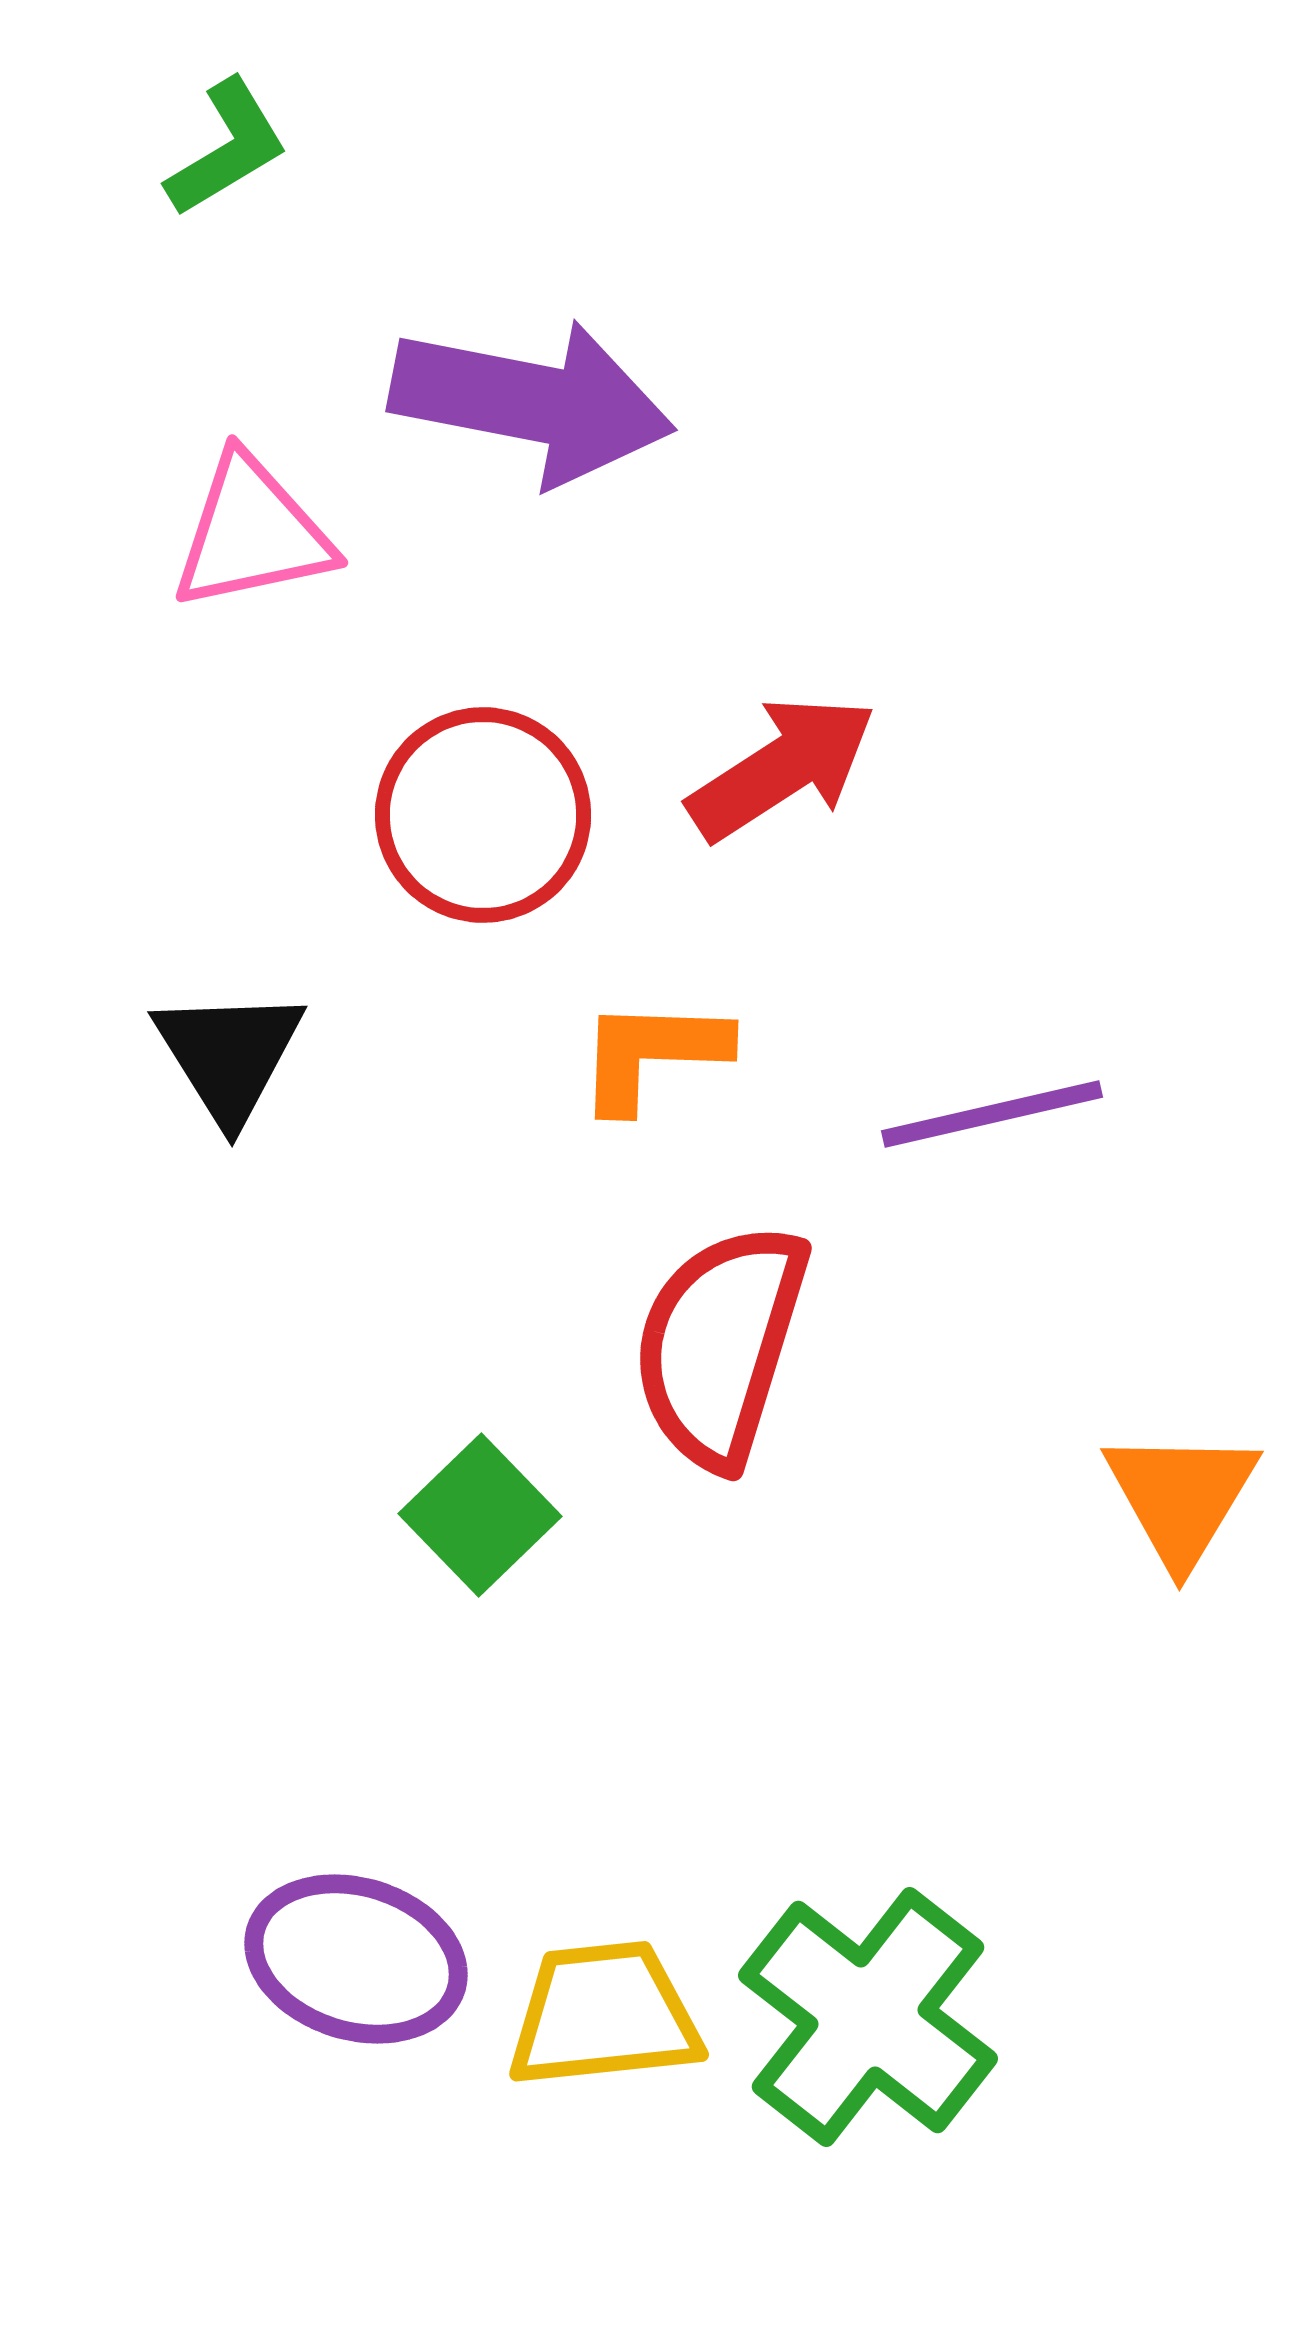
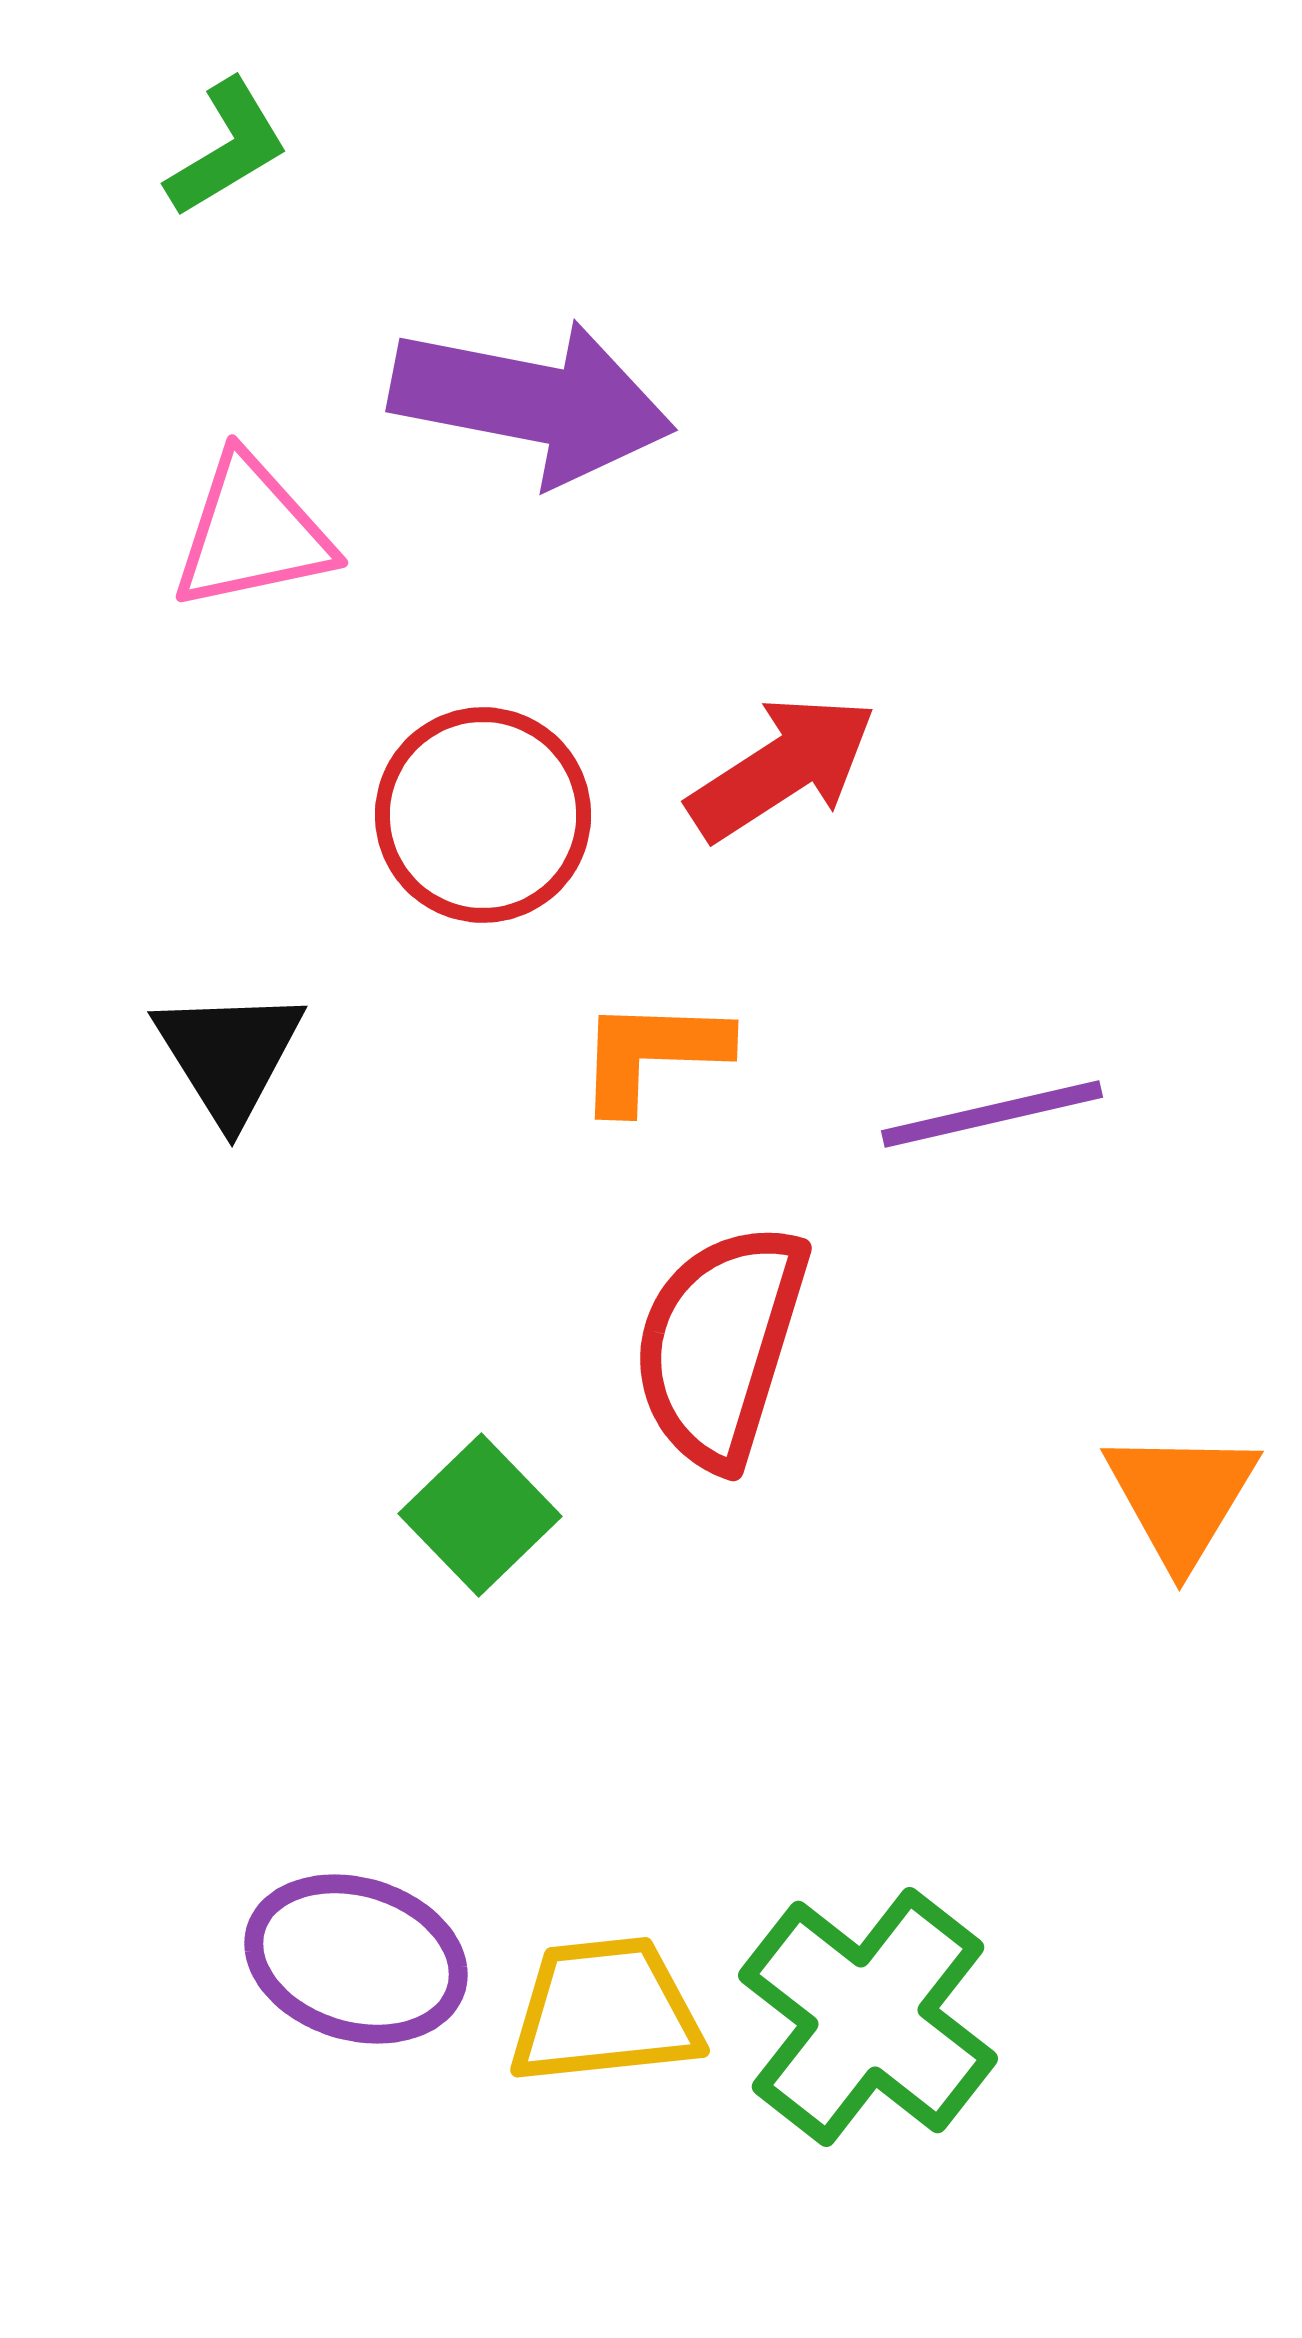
yellow trapezoid: moved 1 px right, 4 px up
